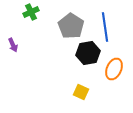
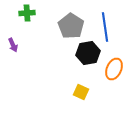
green cross: moved 4 px left, 1 px down; rotated 21 degrees clockwise
